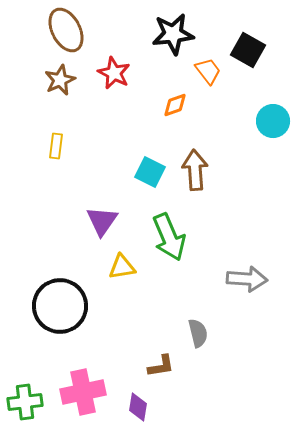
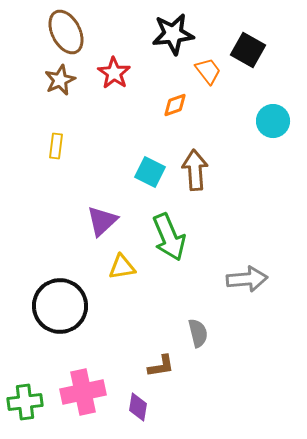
brown ellipse: moved 2 px down
red star: rotated 8 degrees clockwise
purple triangle: rotated 12 degrees clockwise
gray arrow: rotated 9 degrees counterclockwise
